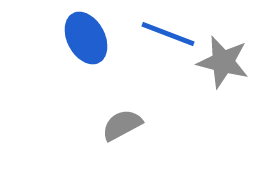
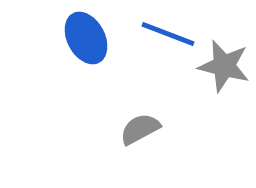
gray star: moved 1 px right, 4 px down
gray semicircle: moved 18 px right, 4 px down
